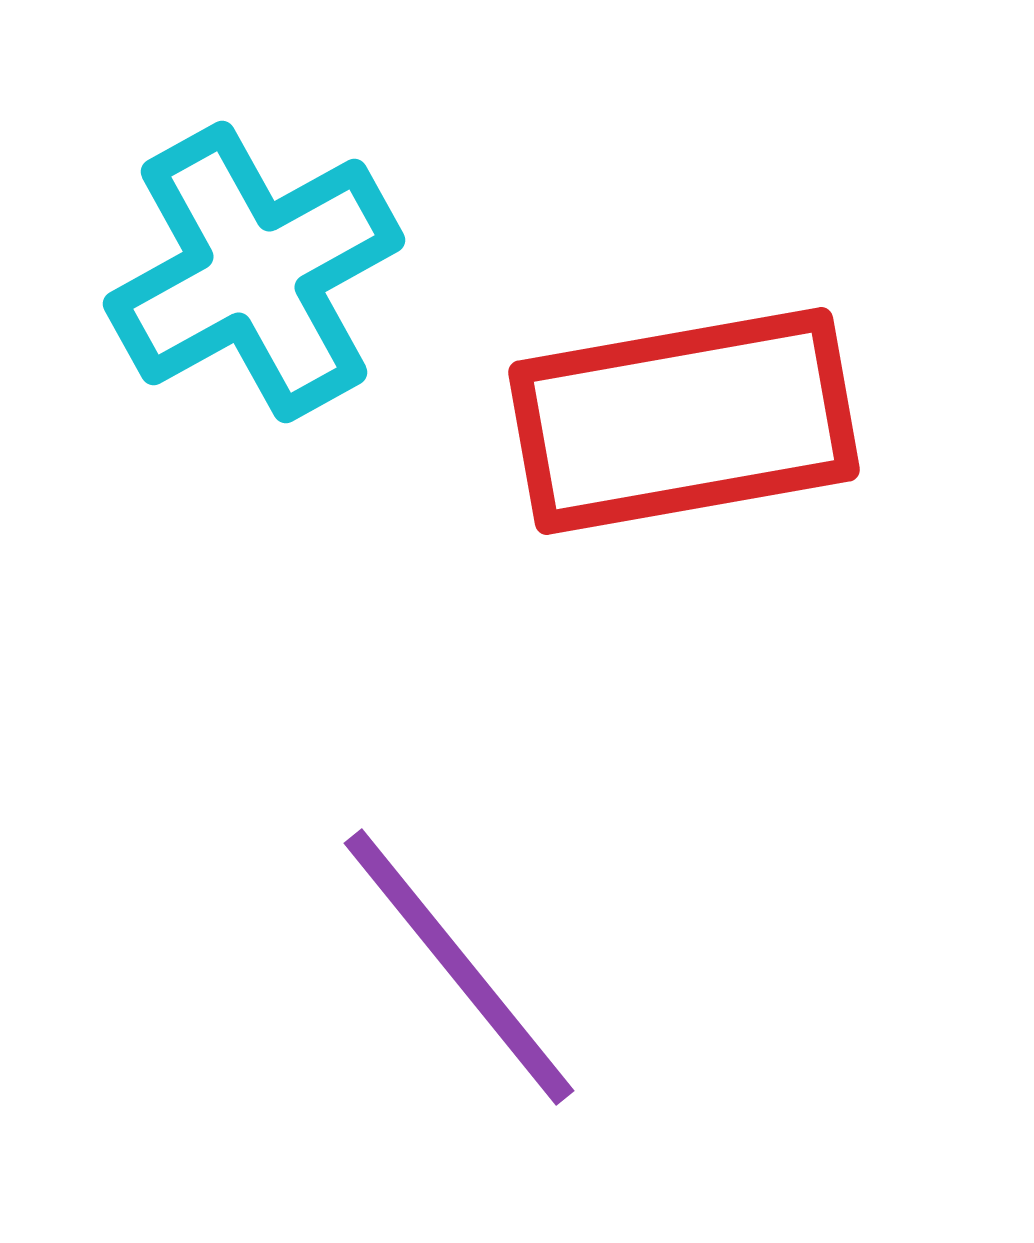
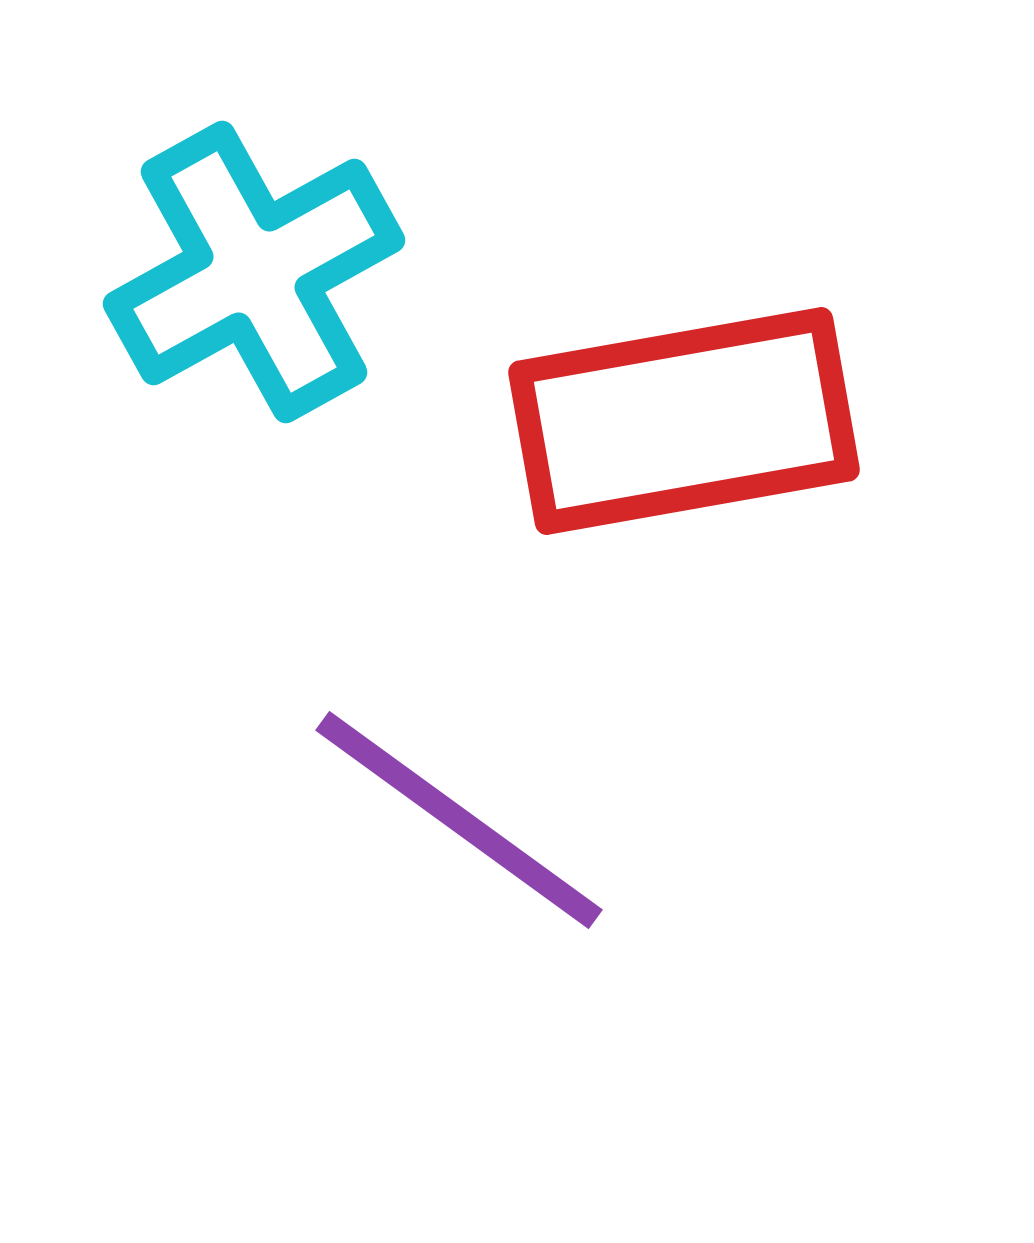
purple line: moved 147 px up; rotated 15 degrees counterclockwise
